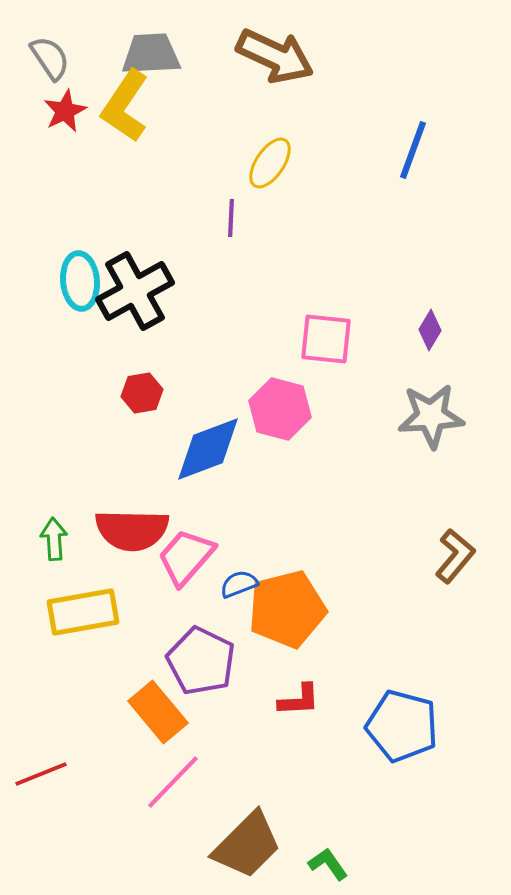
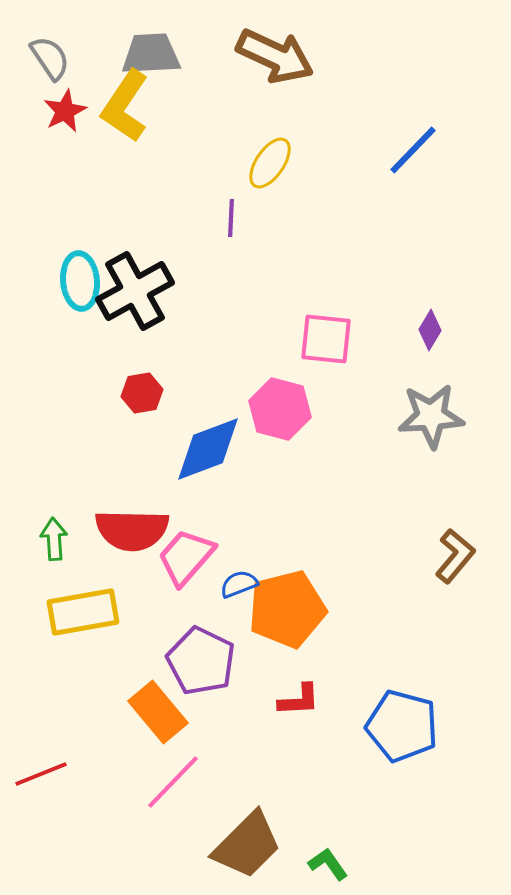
blue line: rotated 24 degrees clockwise
